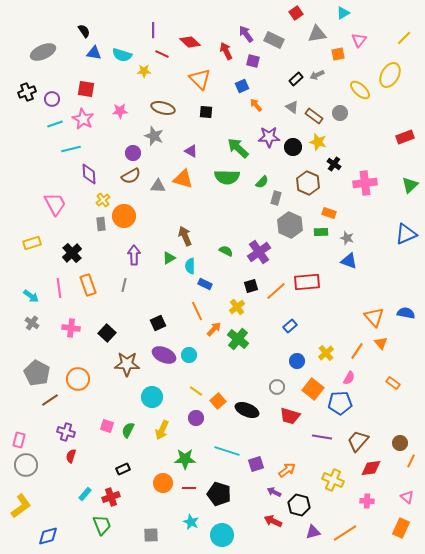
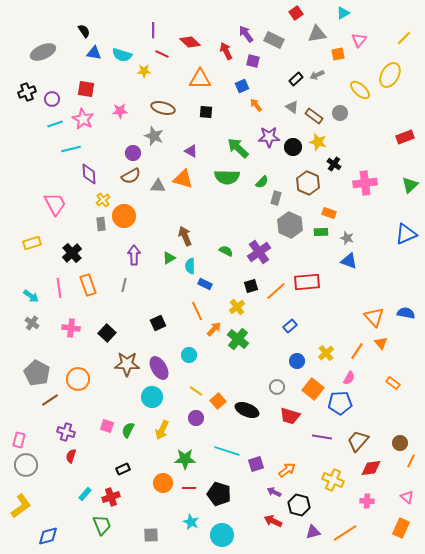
orange triangle at (200, 79): rotated 45 degrees counterclockwise
purple ellipse at (164, 355): moved 5 px left, 13 px down; rotated 35 degrees clockwise
